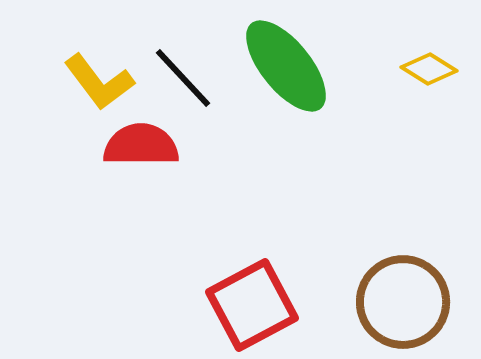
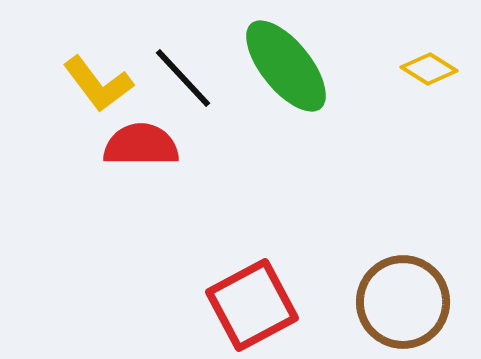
yellow L-shape: moved 1 px left, 2 px down
